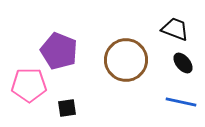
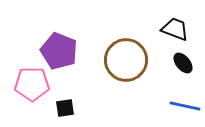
pink pentagon: moved 3 px right, 1 px up
blue line: moved 4 px right, 4 px down
black square: moved 2 px left
